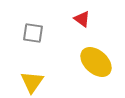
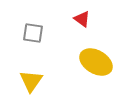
yellow ellipse: rotated 12 degrees counterclockwise
yellow triangle: moved 1 px left, 1 px up
